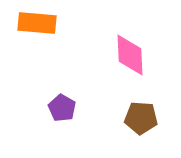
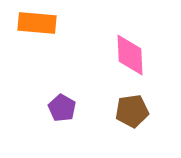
brown pentagon: moved 9 px left, 7 px up; rotated 12 degrees counterclockwise
